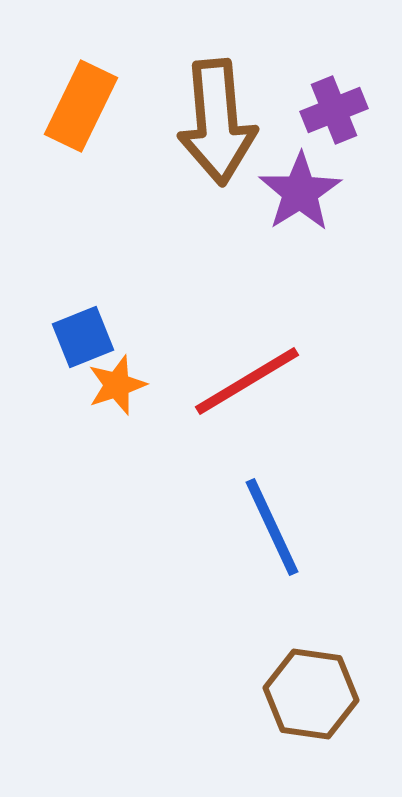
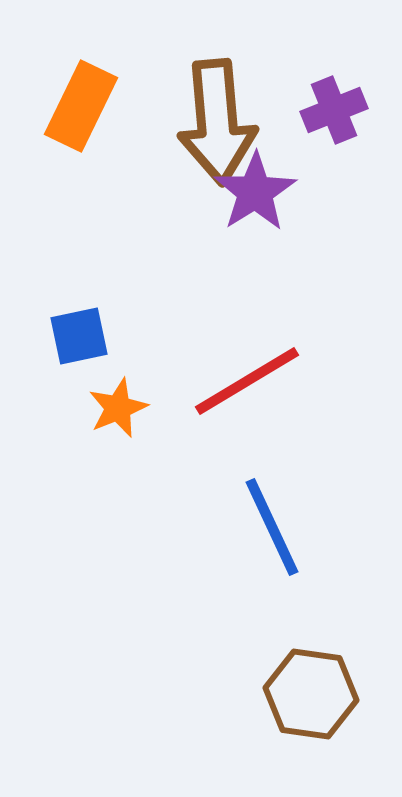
purple star: moved 45 px left
blue square: moved 4 px left, 1 px up; rotated 10 degrees clockwise
orange star: moved 1 px right, 23 px down; rotated 4 degrees counterclockwise
